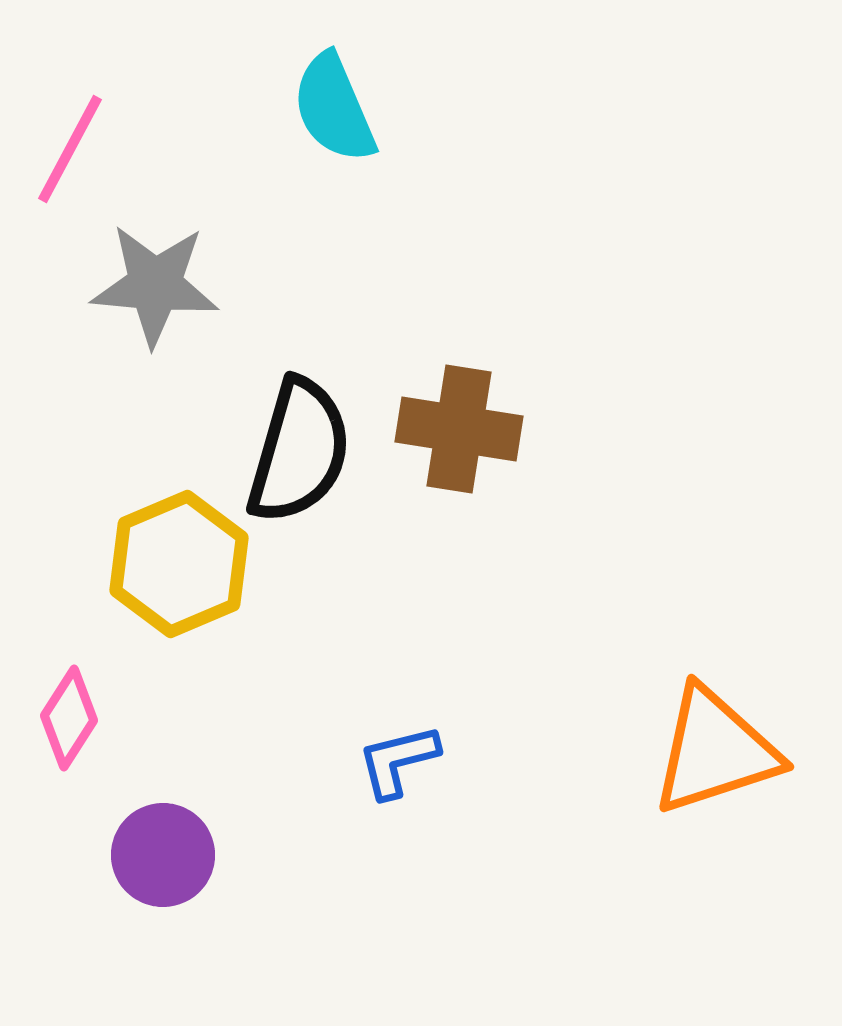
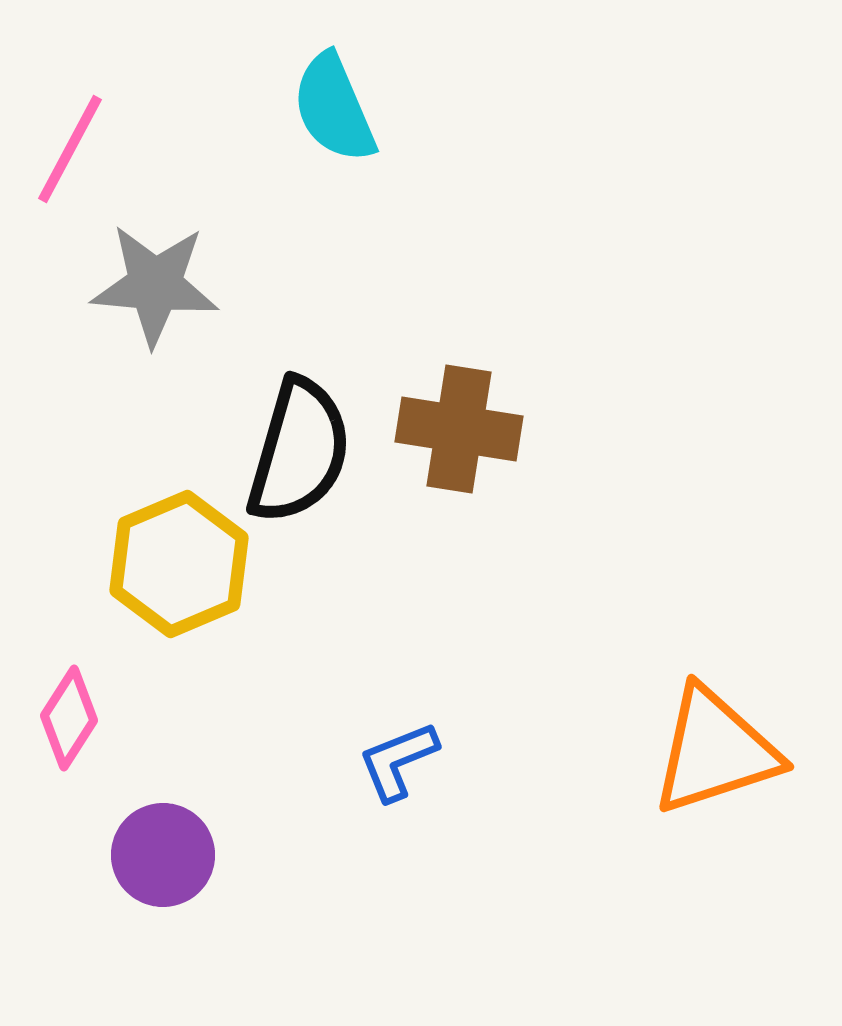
blue L-shape: rotated 8 degrees counterclockwise
